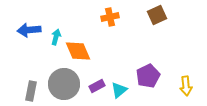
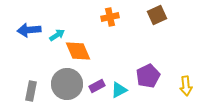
cyan arrow: moved 1 px right, 2 px up; rotated 42 degrees clockwise
gray circle: moved 3 px right
cyan triangle: rotated 12 degrees clockwise
